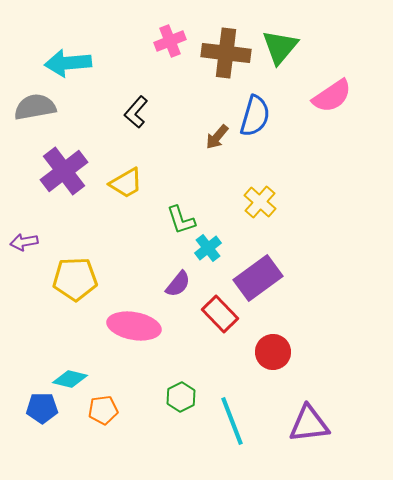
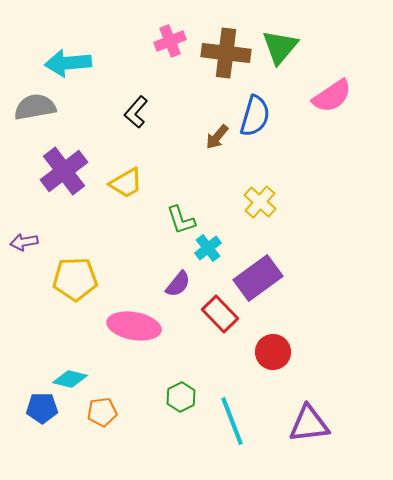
orange pentagon: moved 1 px left, 2 px down
